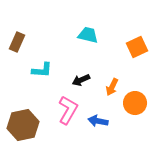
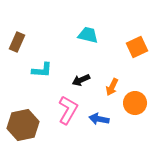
blue arrow: moved 1 px right, 2 px up
